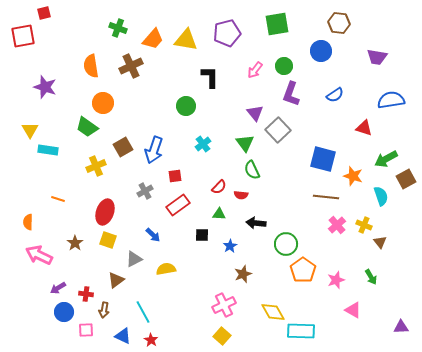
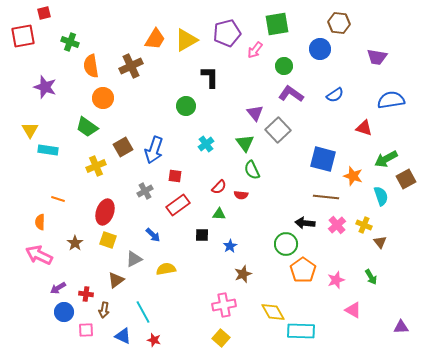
green cross at (118, 28): moved 48 px left, 14 px down
orange trapezoid at (153, 39): moved 2 px right; rotated 10 degrees counterclockwise
yellow triangle at (186, 40): rotated 40 degrees counterclockwise
blue circle at (321, 51): moved 1 px left, 2 px up
pink arrow at (255, 70): moved 20 px up
purple L-shape at (291, 94): rotated 105 degrees clockwise
orange circle at (103, 103): moved 5 px up
cyan cross at (203, 144): moved 3 px right
red square at (175, 176): rotated 16 degrees clockwise
orange semicircle at (28, 222): moved 12 px right
black arrow at (256, 223): moved 49 px right
pink cross at (224, 305): rotated 15 degrees clockwise
yellow square at (222, 336): moved 1 px left, 2 px down
red star at (151, 340): moved 3 px right; rotated 16 degrees counterclockwise
